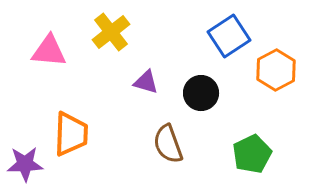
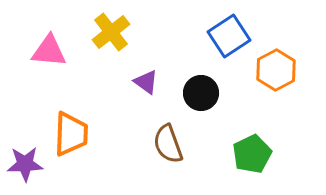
purple triangle: rotated 20 degrees clockwise
